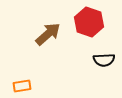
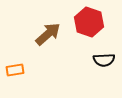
orange rectangle: moved 7 px left, 16 px up
